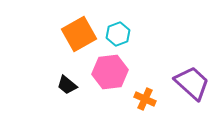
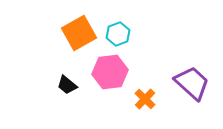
orange square: moved 1 px up
orange cross: rotated 20 degrees clockwise
